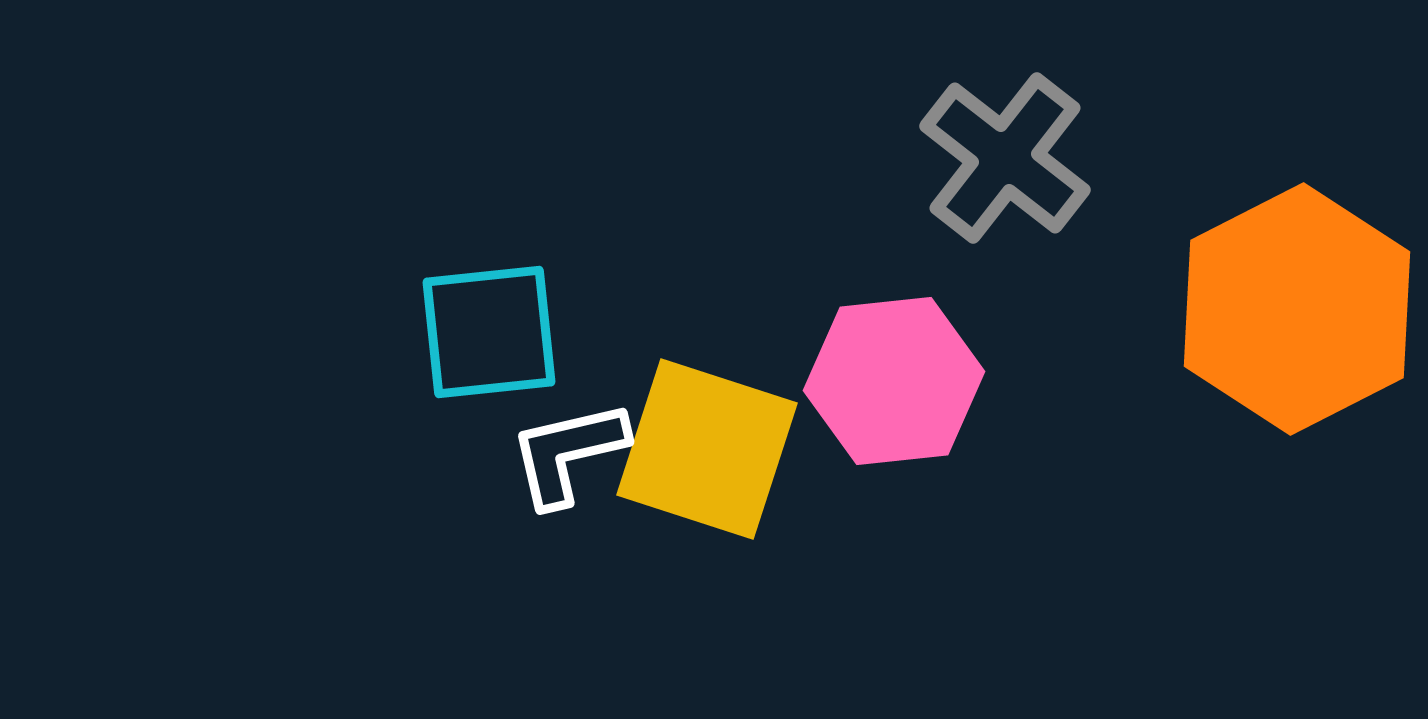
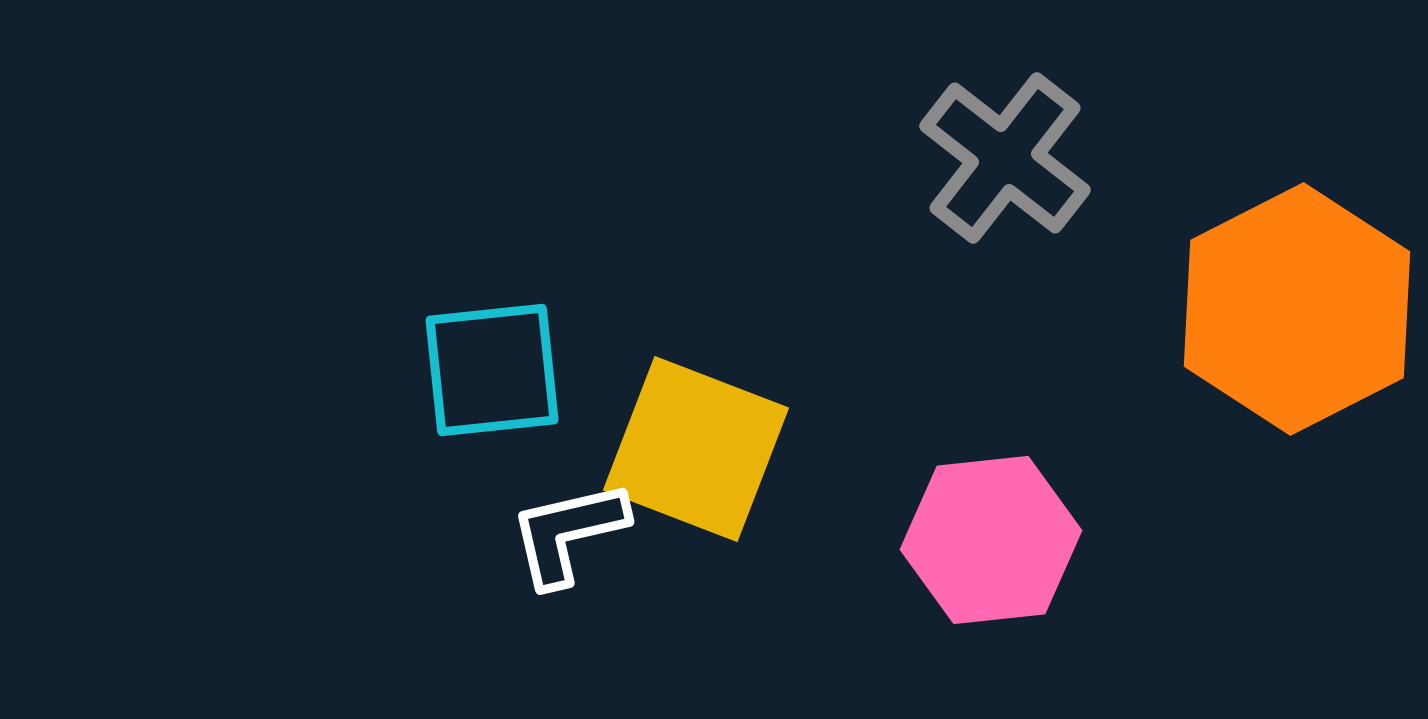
cyan square: moved 3 px right, 38 px down
pink hexagon: moved 97 px right, 159 px down
yellow square: moved 11 px left; rotated 3 degrees clockwise
white L-shape: moved 80 px down
